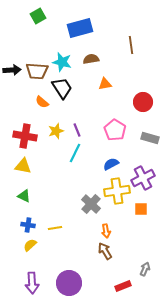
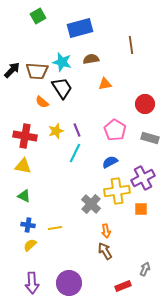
black arrow: rotated 42 degrees counterclockwise
red circle: moved 2 px right, 2 px down
blue semicircle: moved 1 px left, 2 px up
